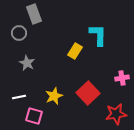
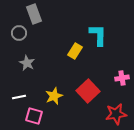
red square: moved 2 px up
